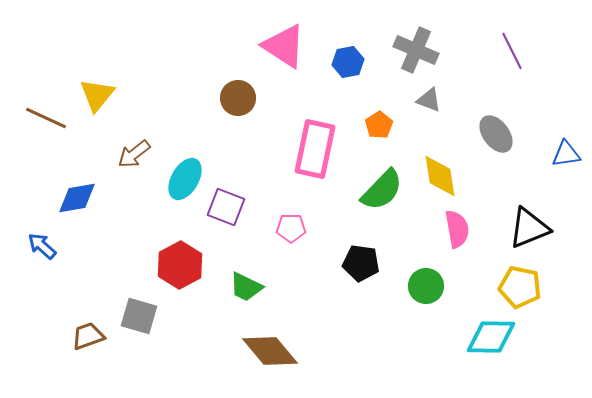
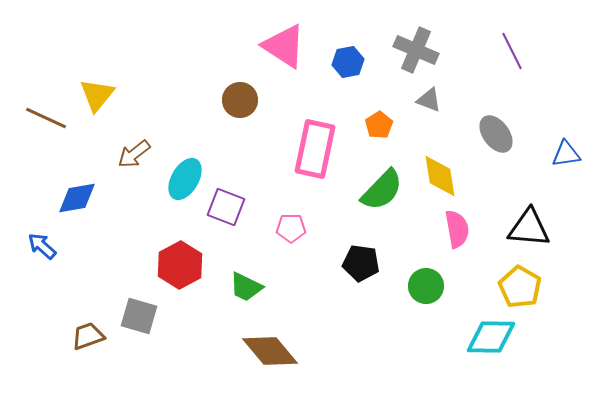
brown circle: moved 2 px right, 2 px down
black triangle: rotated 27 degrees clockwise
yellow pentagon: rotated 18 degrees clockwise
